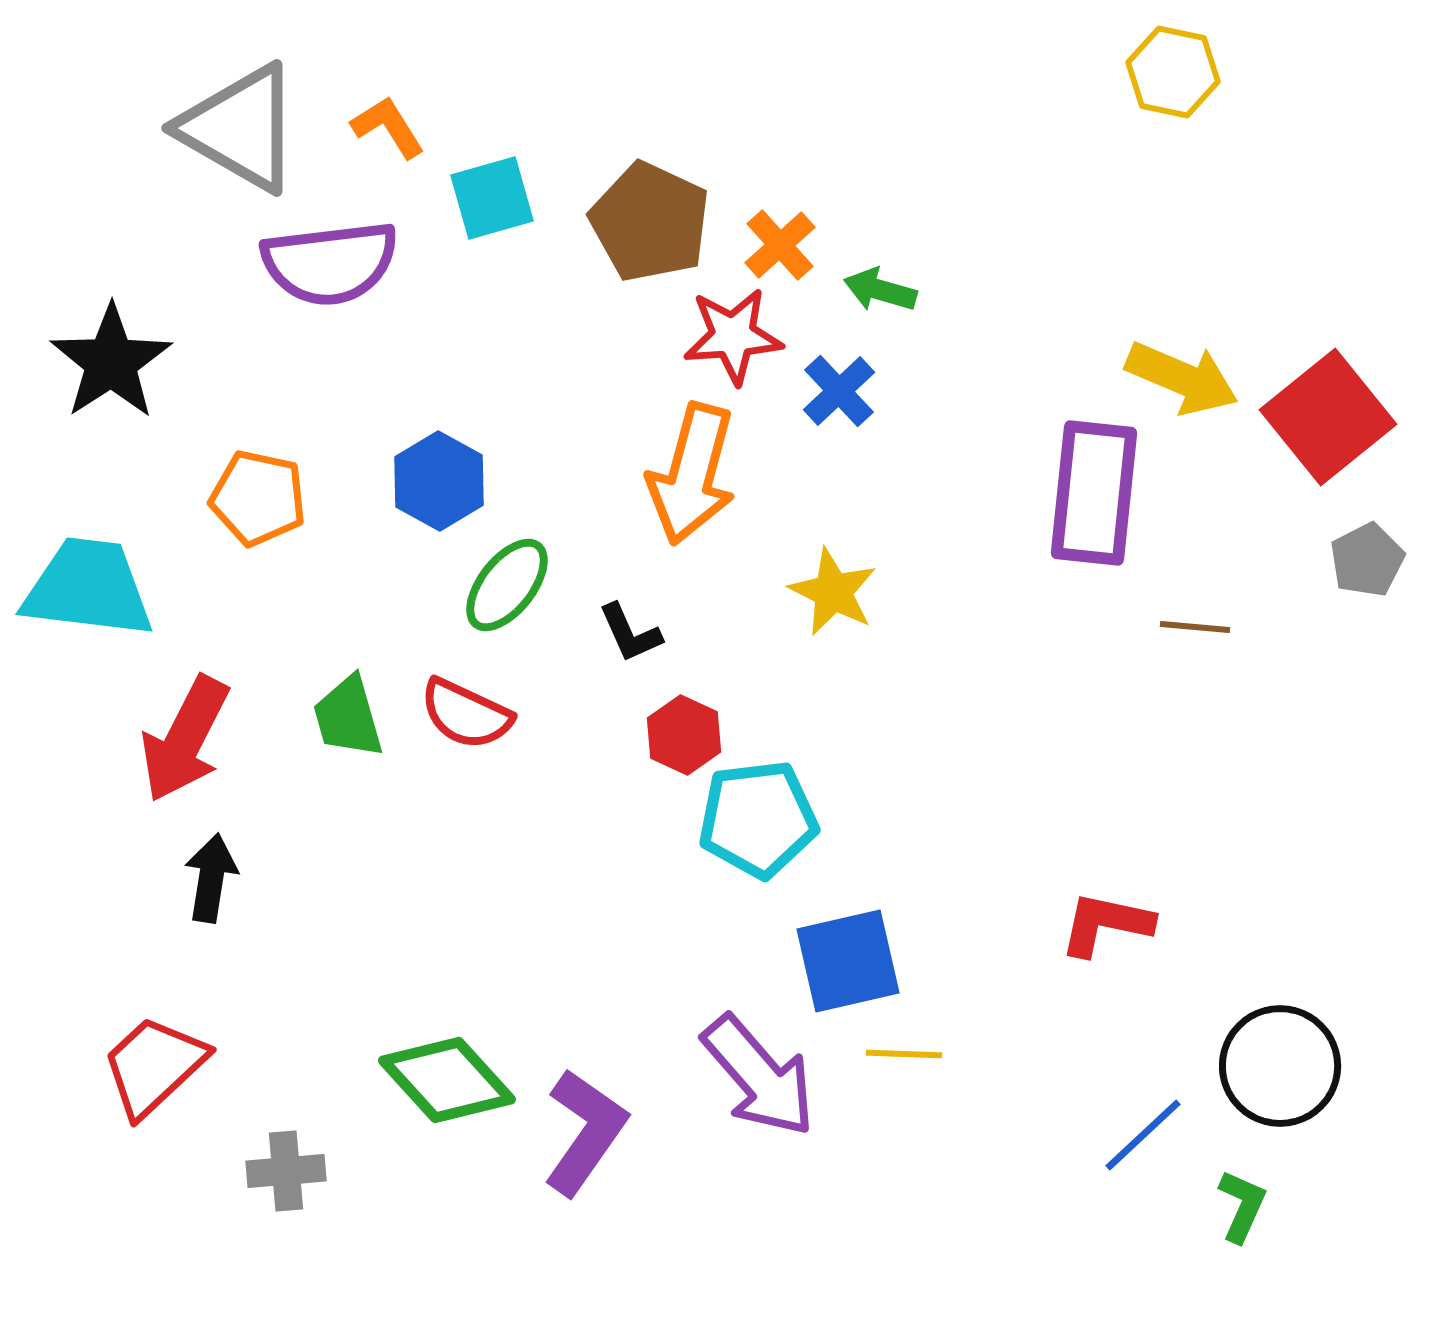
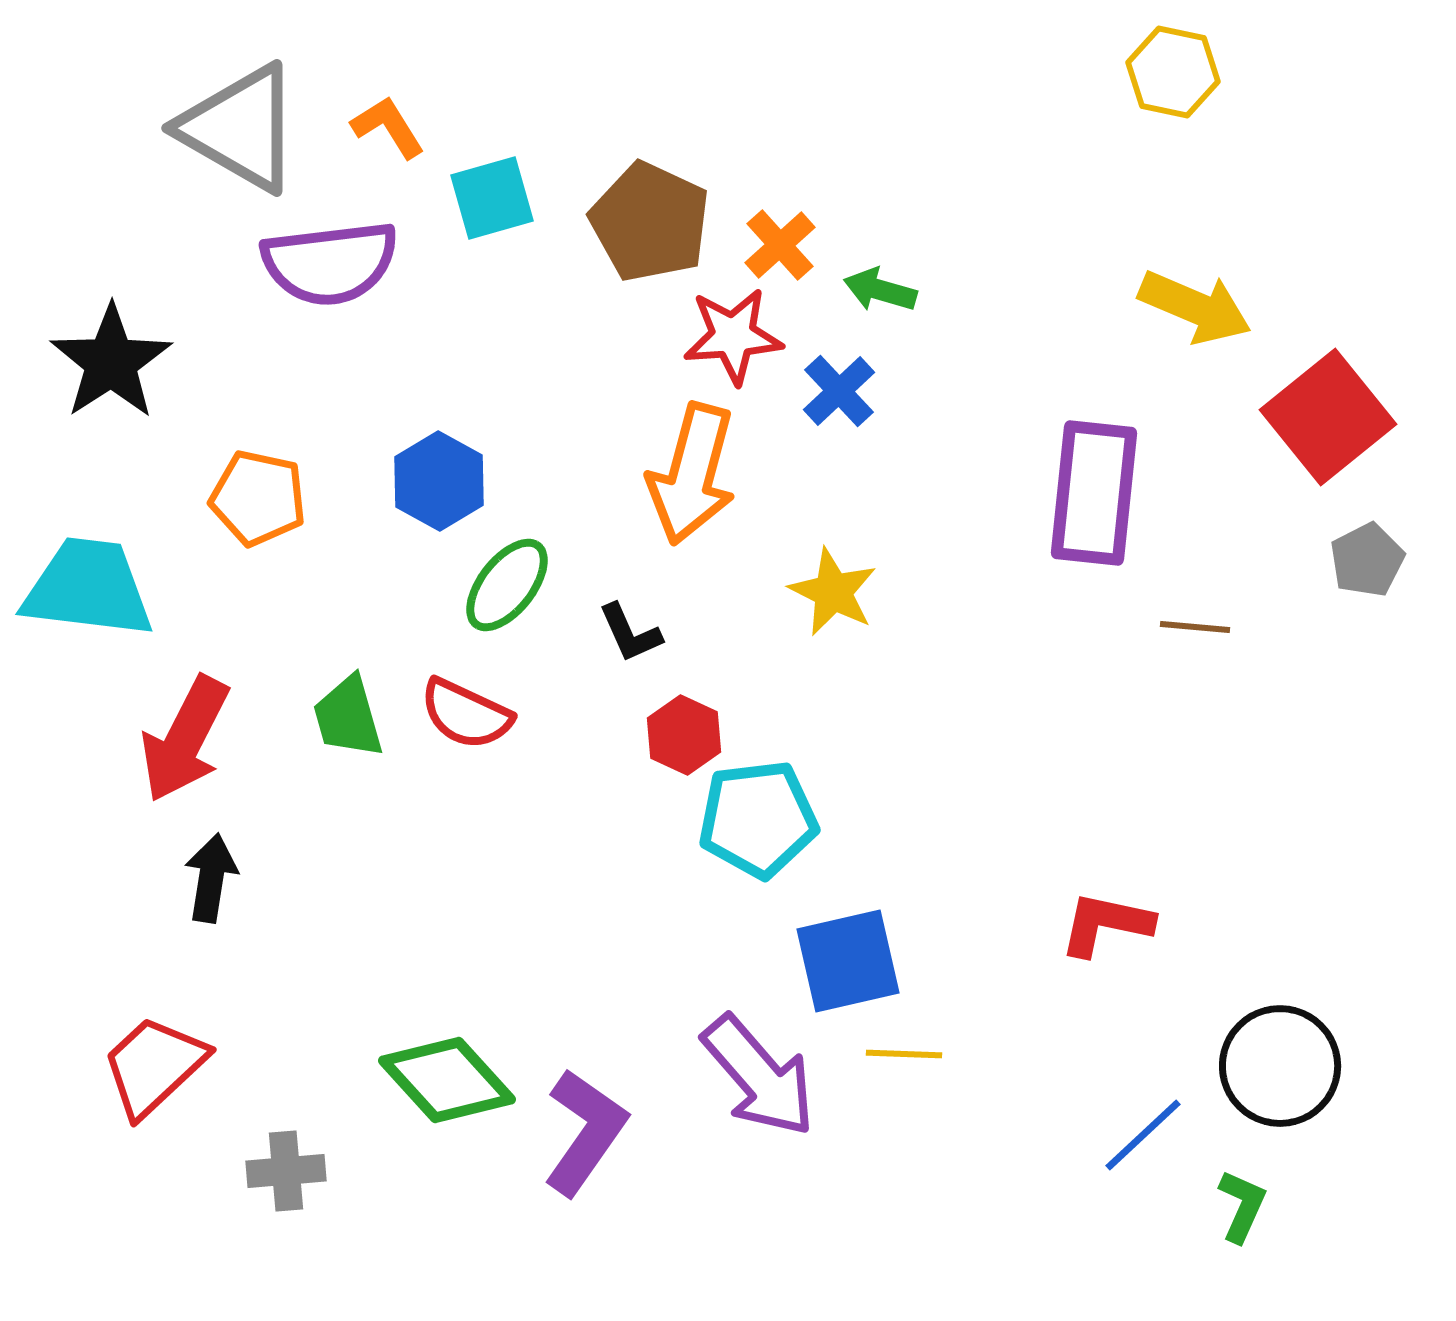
yellow arrow: moved 13 px right, 71 px up
